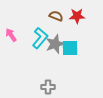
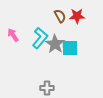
brown semicircle: moved 4 px right; rotated 40 degrees clockwise
pink arrow: moved 2 px right
gray star: rotated 18 degrees counterclockwise
gray cross: moved 1 px left, 1 px down
